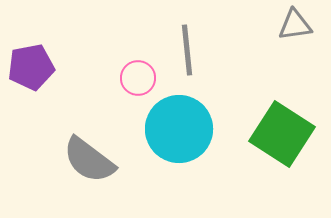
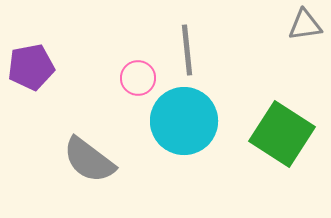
gray triangle: moved 10 px right
cyan circle: moved 5 px right, 8 px up
